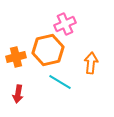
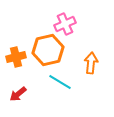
red arrow: rotated 42 degrees clockwise
